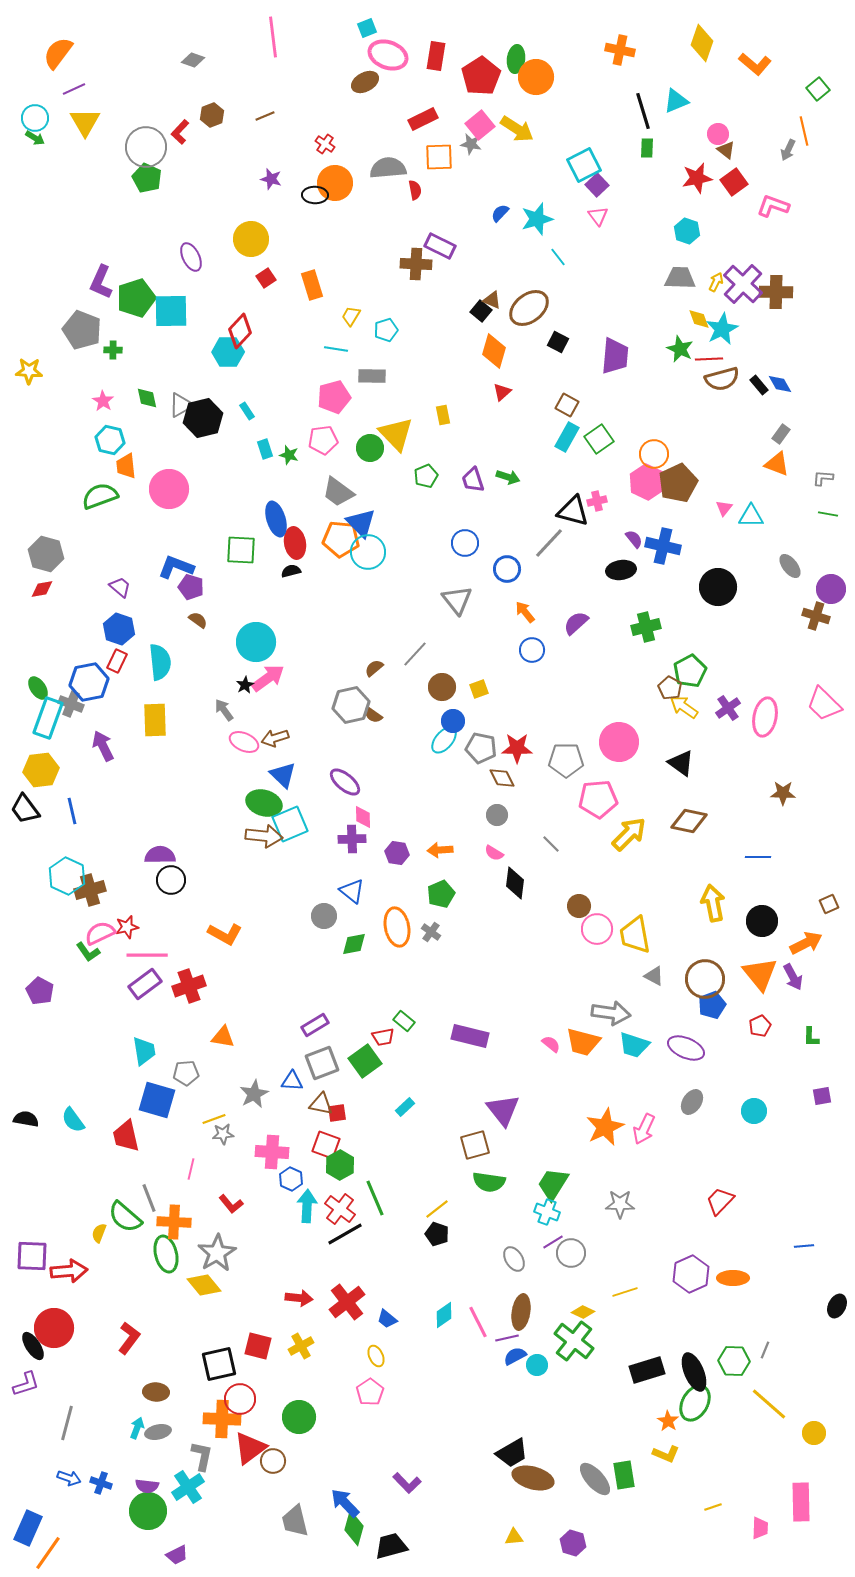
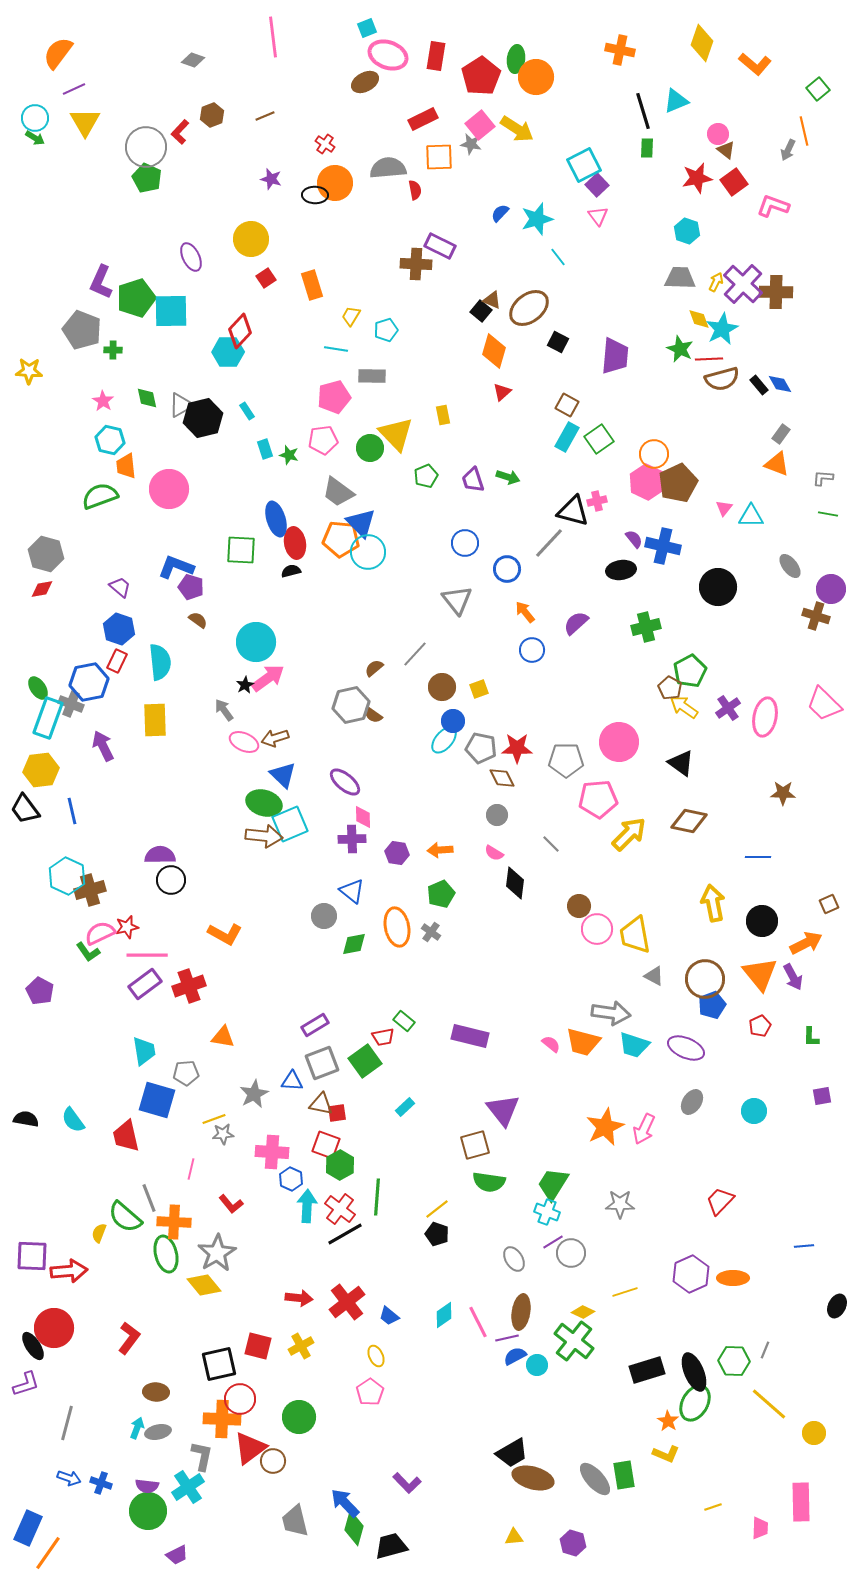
green line at (375, 1198): moved 2 px right, 1 px up; rotated 27 degrees clockwise
blue trapezoid at (387, 1319): moved 2 px right, 3 px up
